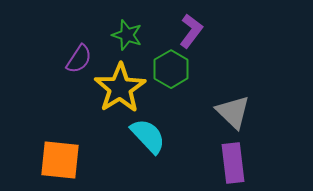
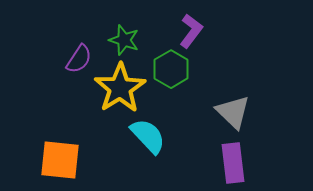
green star: moved 3 px left, 5 px down
